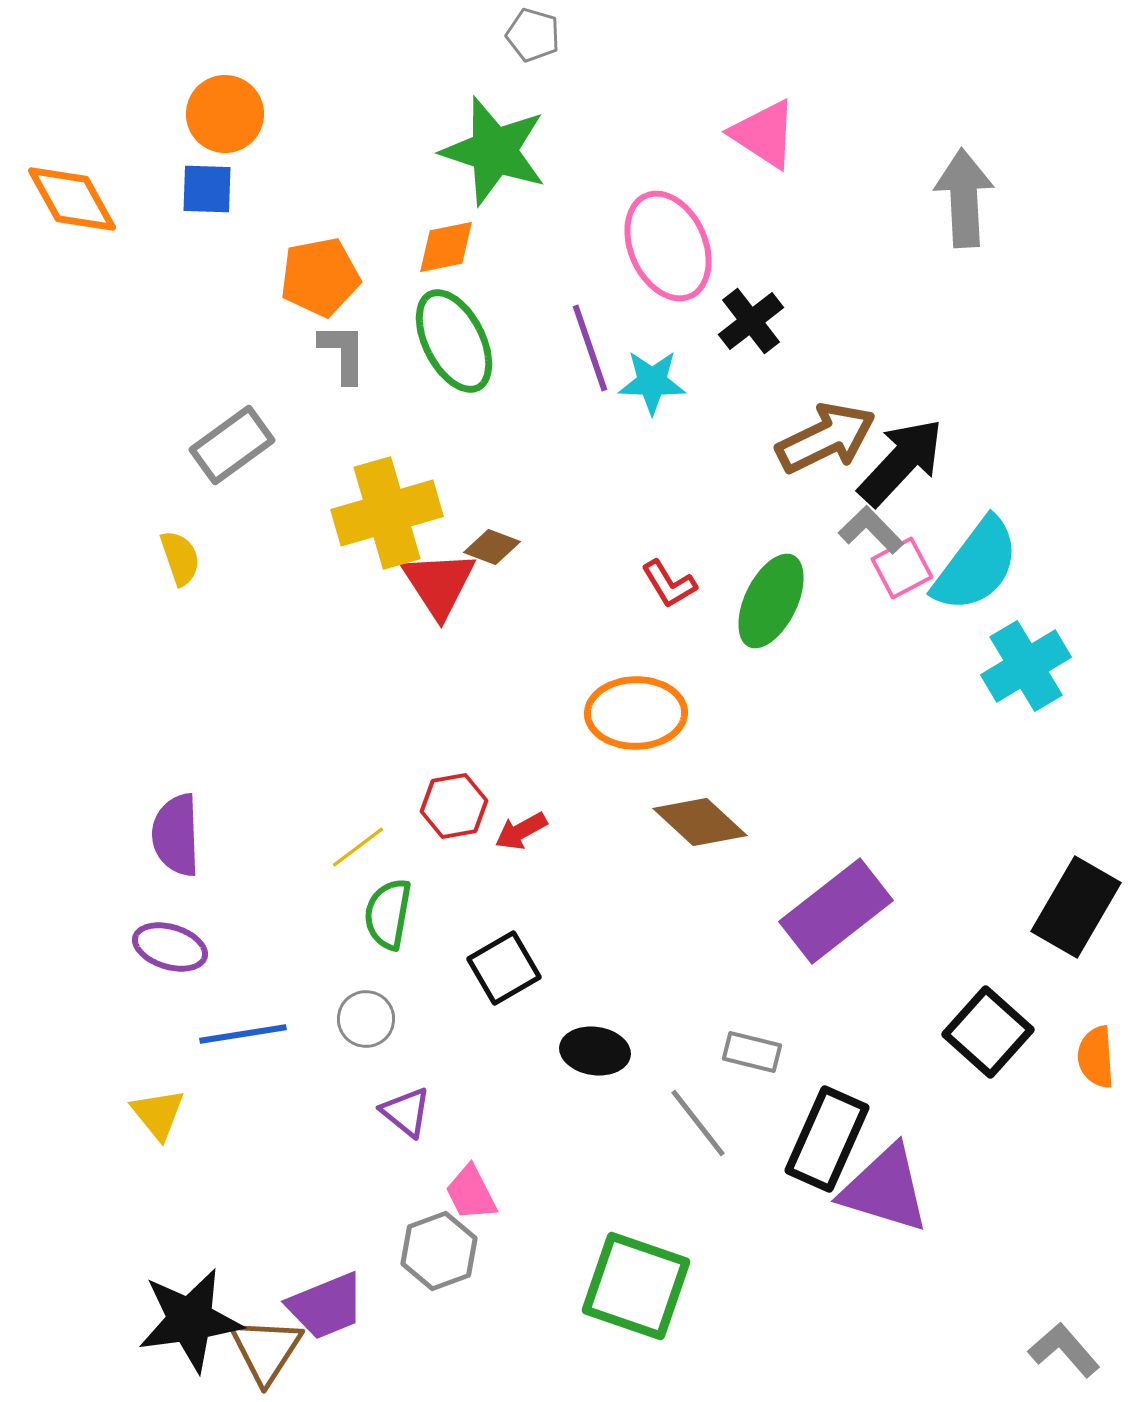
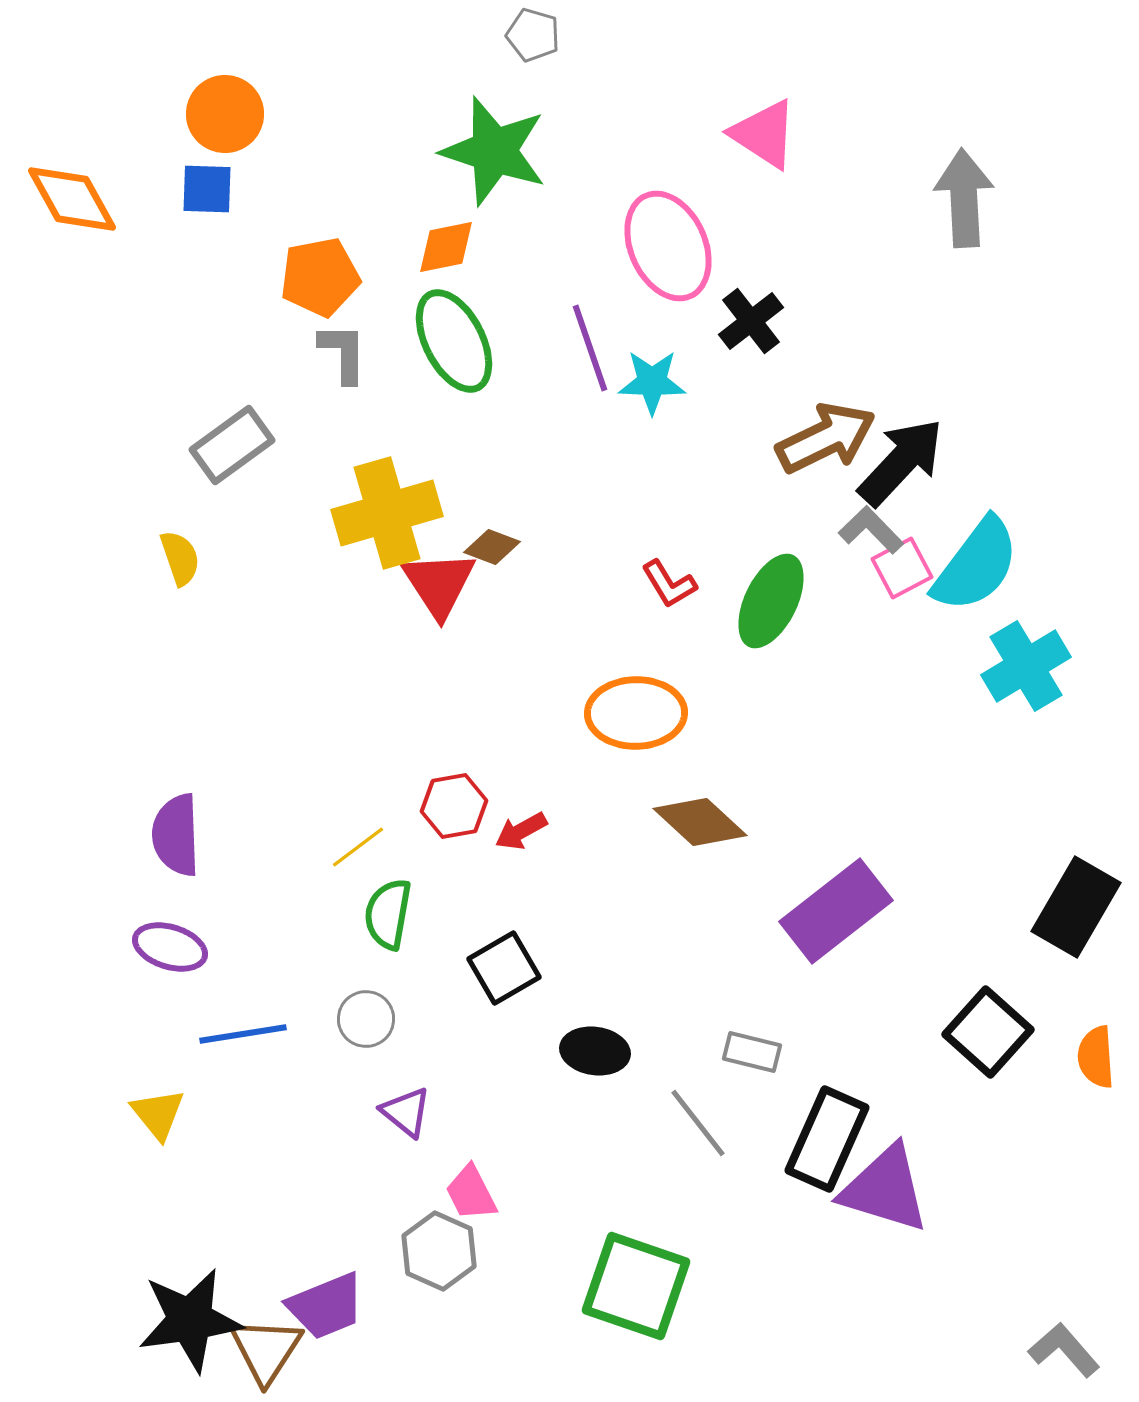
gray hexagon at (439, 1251): rotated 16 degrees counterclockwise
